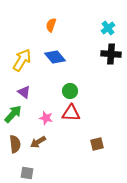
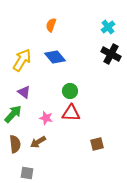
cyan cross: moved 1 px up
black cross: rotated 24 degrees clockwise
